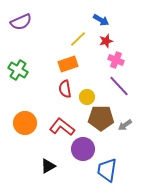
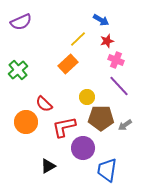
red star: moved 1 px right
orange rectangle: rotated 24 degrees counterclockwise
green cross: rotated 18 degrees clockwise
red semicircle: moved 21 px left, 15 px down; rotated 36 degrees counterclockwise
orange circle: moved 1 px right, 1 px up
red L-shape: moved 2 px right; rotated 50 degrees counterclockwise
purple circle: moved 1 px up
